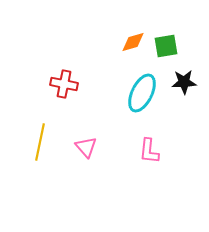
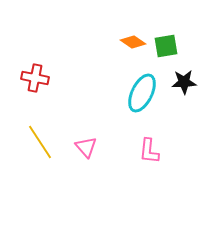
orange diamond: rotated 50 degrees clockwise
red cross: moved 29 px left, 6 px up
yellow line: rotated 45 degrees counterclockwise
